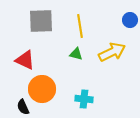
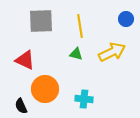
blue circle: moved 4 px left, 1 px up
orange circle: moved 3 px right
black semicircle: moved 2 px left, 1 px up
